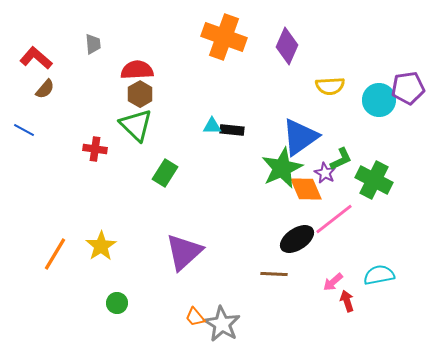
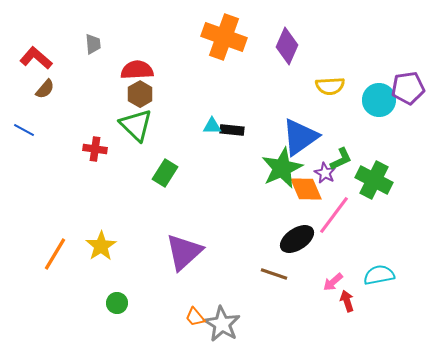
pink line: moved 4 px up; rotated 15 degrees counterclockwise
brown line: rotated 16 degrees clockwise
